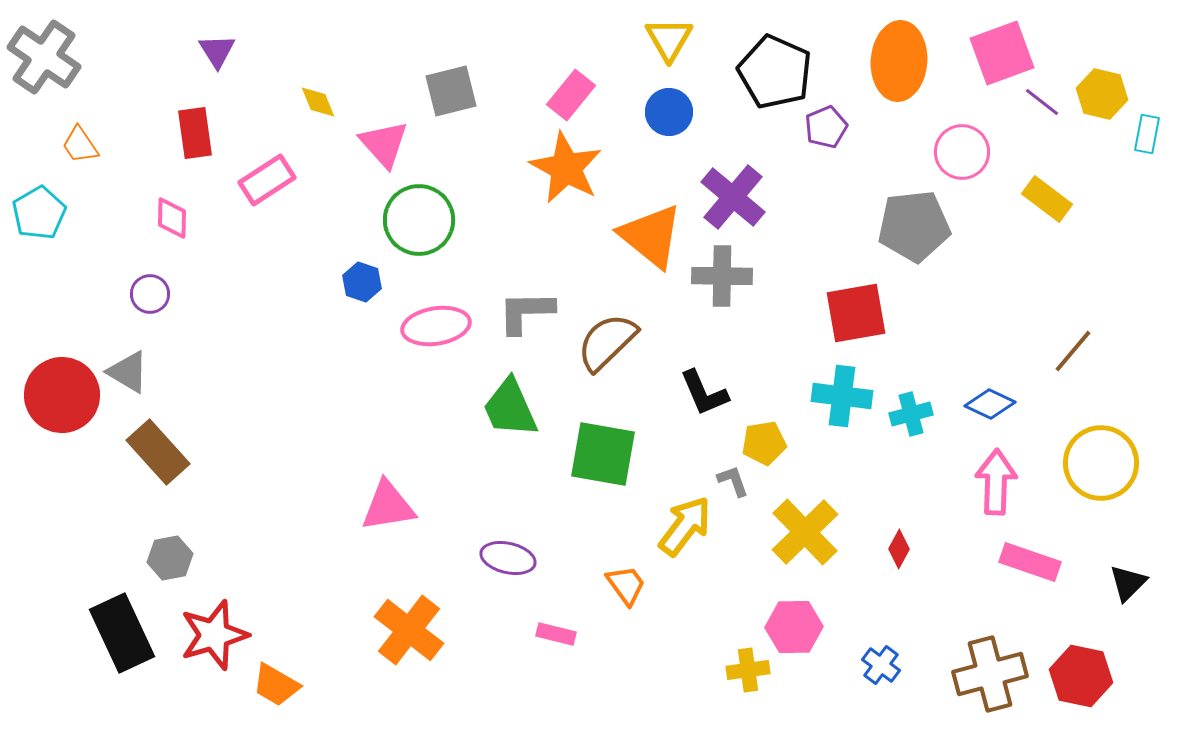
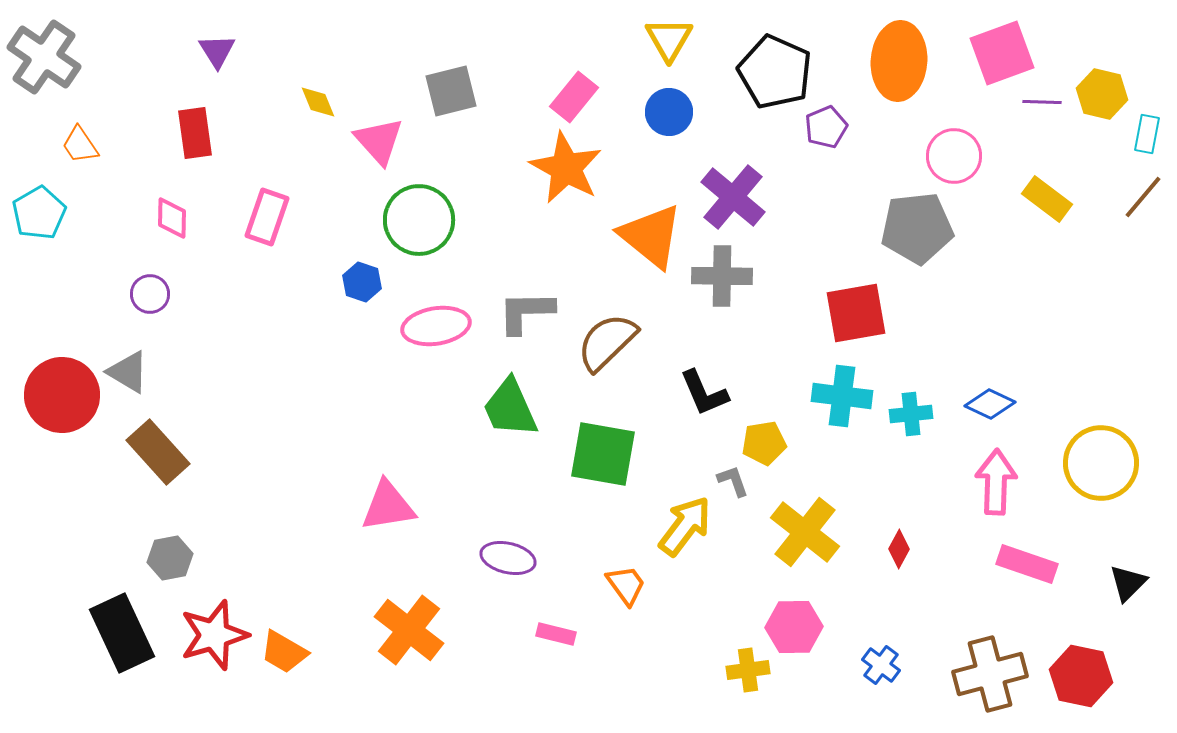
pink rectangle at (571, 95): moved 3 px right, 2 px down
purple line at (1042, 102): rotated 36 degrees counterclockwise
pink triangle at (384, 144): moved 5 px left, 3 px up
pink circle at (962, 152): moved 8 px left, 4 px down
pink rectangle at (267, 180): moved 37 px down; rotated 38 degrees counterclockwise
gray pentagon at (914, 226): moved 3 px right, 2 px down
brown line at (1073, 351): moved 70 px right, 154 px up
cyan cross at (911, 414): rotated 9 degrees clockwise
yellow cross at (805, 532): rotated 8 degrees counterclockwise
pink rectangle at (1030, 562): moved 3 px left, 2 px down
orange trapezoid at (276, 685): moved 8 px right, 33 px up
